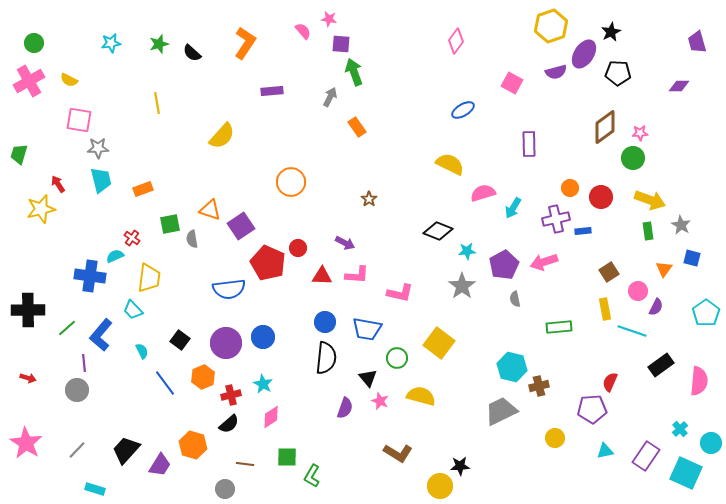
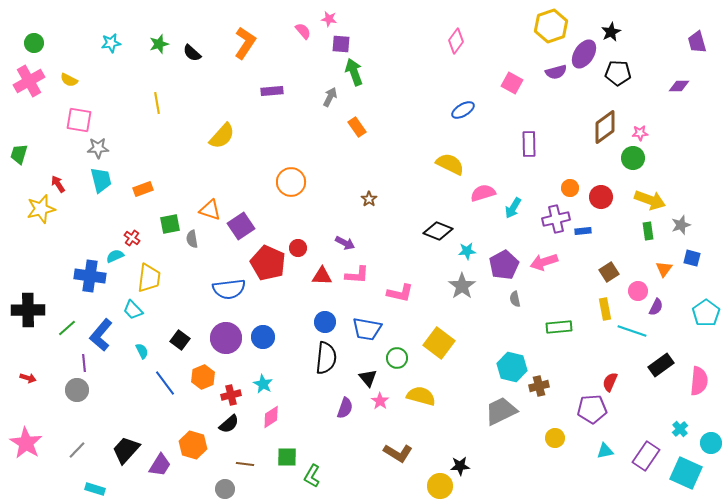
gray star at (681, 225): rotated 24 degrees clockwise
purple circle at (226, 343): moved 5 px up
pink star at (380, 401): rotated 12 degrees clockwise
